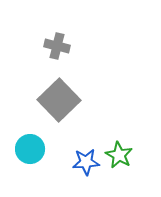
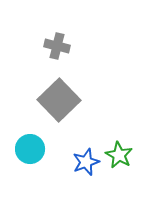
blue star: rotated 16 degrees counterclockwise
